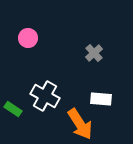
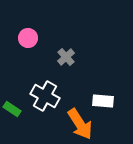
gray cross: moved 28 px left, 4 px down
white rectangle: moved 2 px right, 2 px down
green rectangle: moved 1 px left
